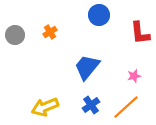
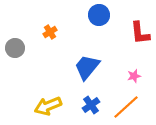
gray circle: moved 13 px down
yellow arrow: moved 3 px right, 1 px up
